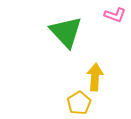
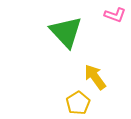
yellow arrow: rotated 40 degrees counterclockwise
yellow pentagon: moved 1 px left
